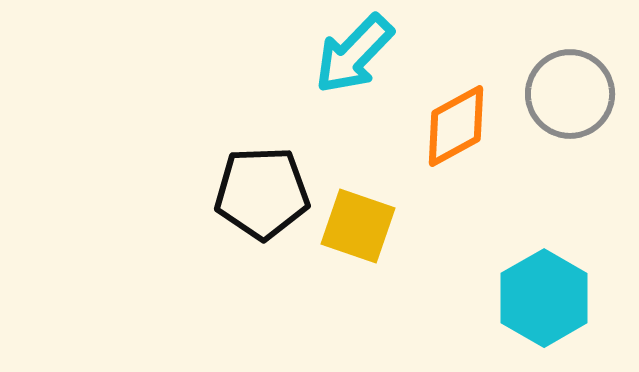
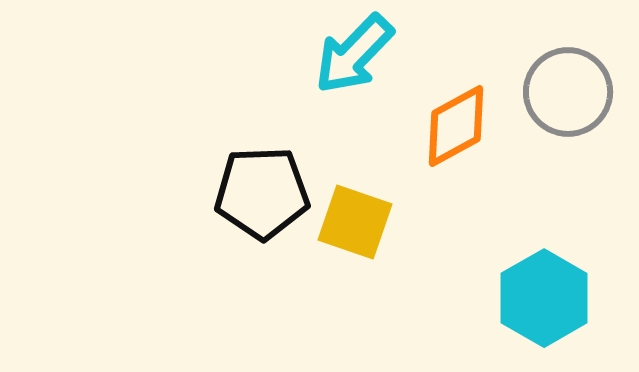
gray circle: moved 2 px left, 2 px up
yellow square: moved 3 px left, 4 px up
